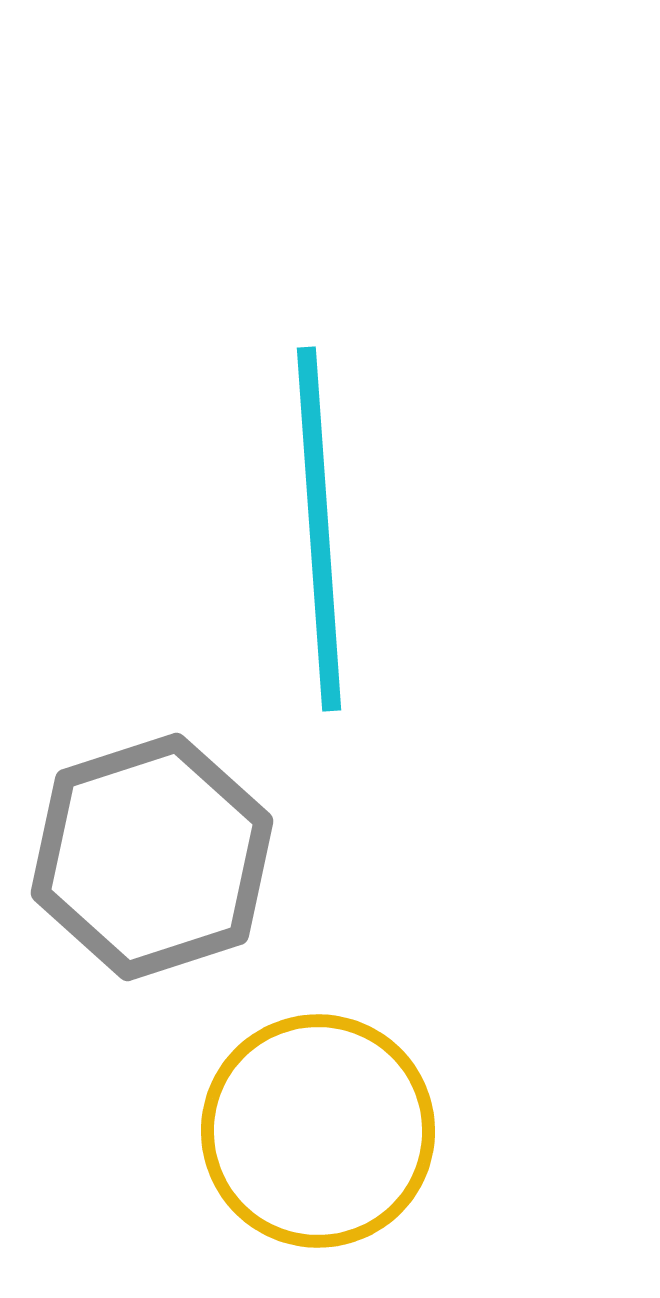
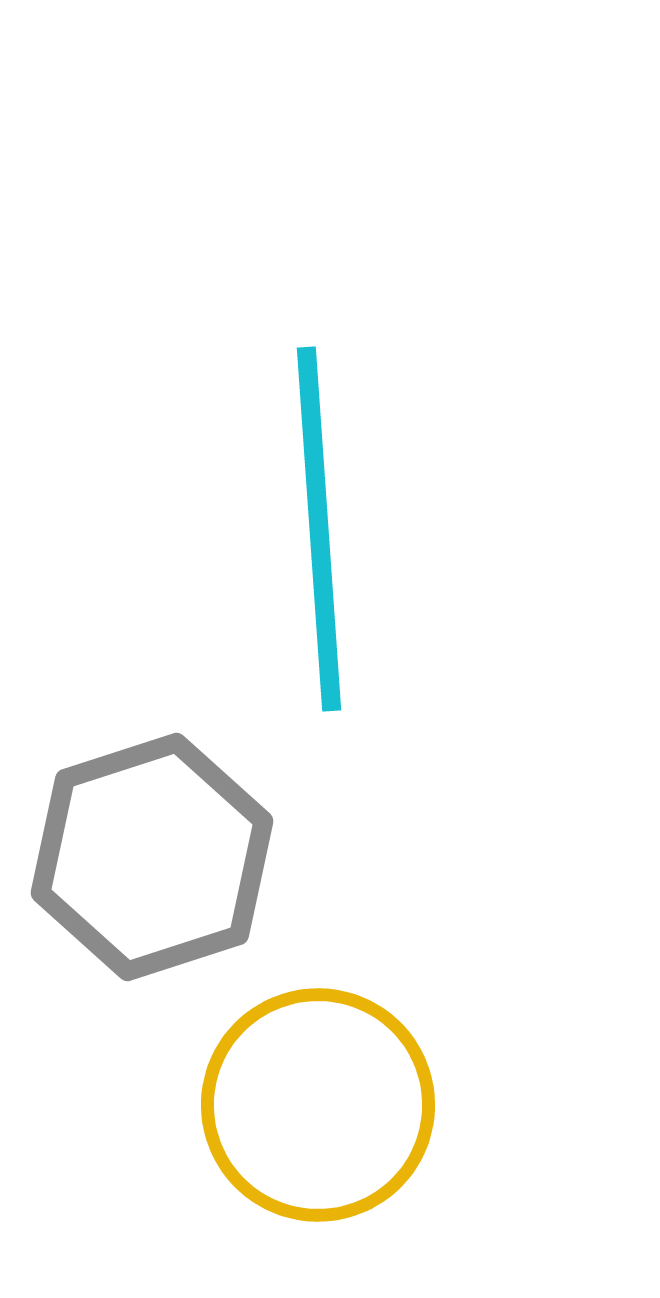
yellow circle: moved 26 px up
